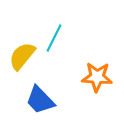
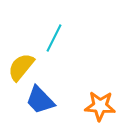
yellow semicircle: moved 1 px left, 11 px down
orange star: moved 3 px right, 29 px down
